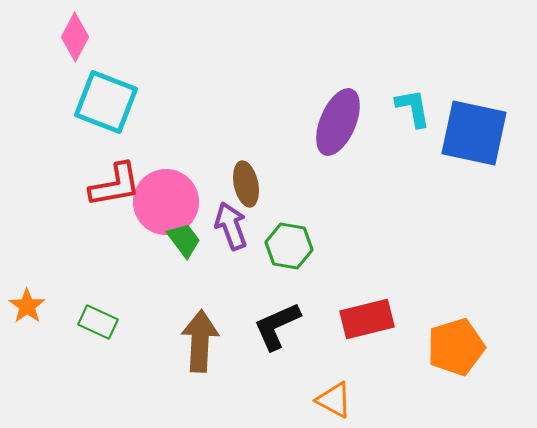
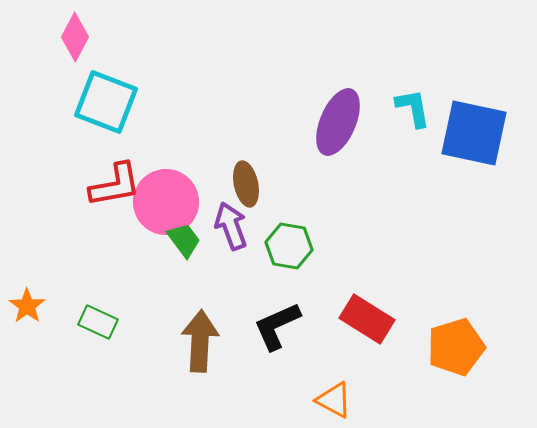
red rectangle: rotated 46 degrees clockwise
